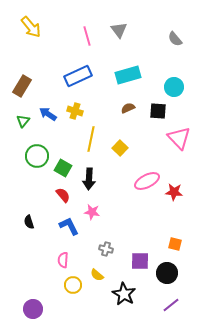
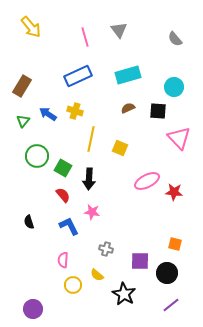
pink line: moved 2 px left, 1 px down
yellow square: rotated 21 degrees counterclockwise
